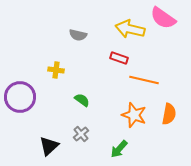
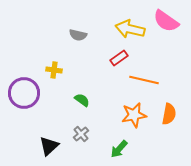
pink semicircle: moved 3 px right, 3 px down
red rectangle: rotated 54 degrees counterclockwise
yellow cross: moved 2 px left
purple circle: moved 4 px right, 4 px up
orange star: rotated 30 degrees counterclockwise
